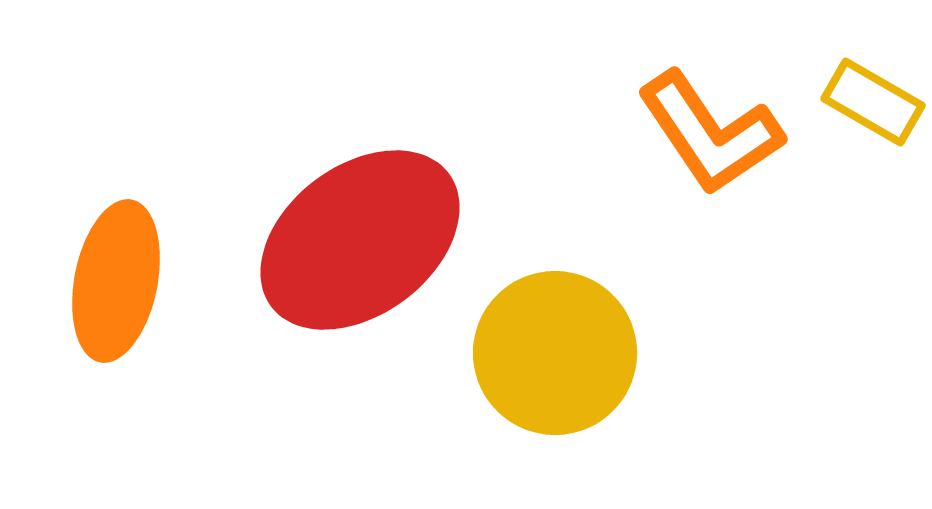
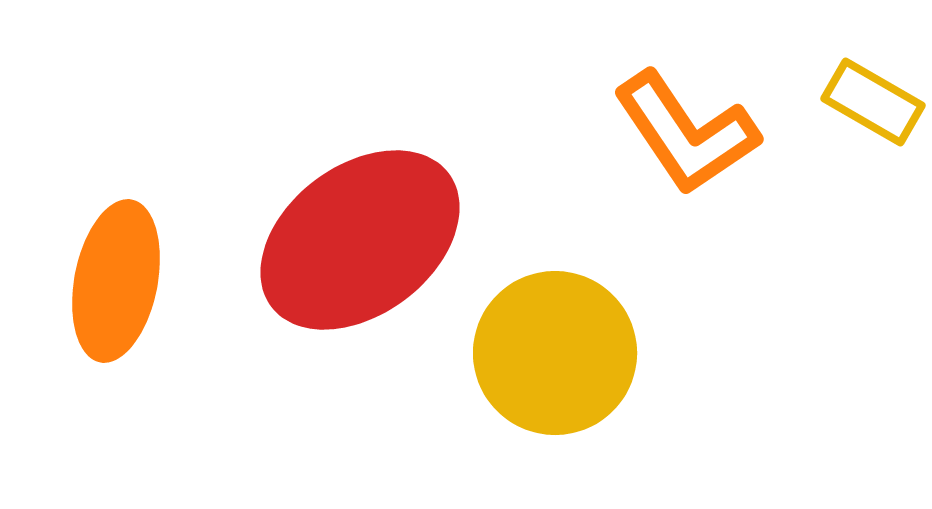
orange L-shape: moved 24 px left
